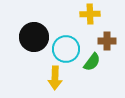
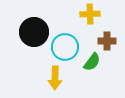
black circle: moved 5 px up
cyan circle: moved 1 px left, 2 px up
